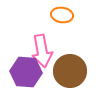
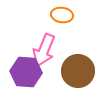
pink arrow: moved 2 px right, 1 px up; rotated 32 degrees clockwise
brown circle: moved 8 px right
